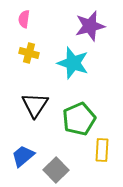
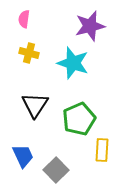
blue trapezoid: rotated 105 degrees clockwise
